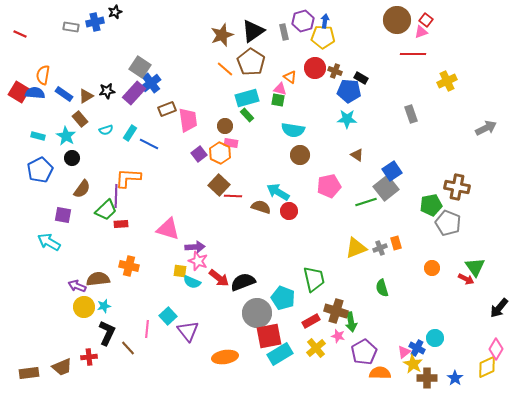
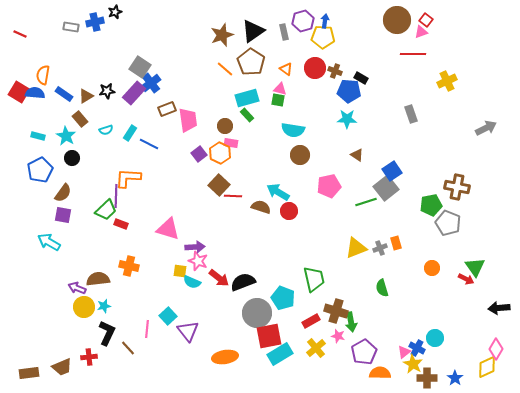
orange triangle at (290, 77): moved 4 px left, 8 px up
brown semicircle at (82, 189): moved 19 px left, 4 px down
red rectangle at (121, 224): rotated 24 degrees clockwise
purple arrow at (77, 286): moved 2 px down
black arrow at (499, 308): rotated 45 degrees clockwise
